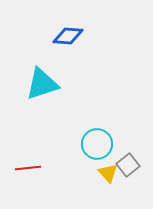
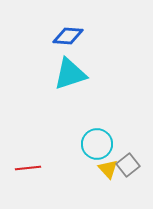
cyan triangle: moved 28 px right, 10 px up
yellow triangle: moved 4 px up
